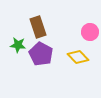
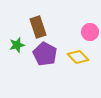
green star: moved 1 px left; rotated 21 degrees counterclockwise
purple pentagon: moved 4 px right
